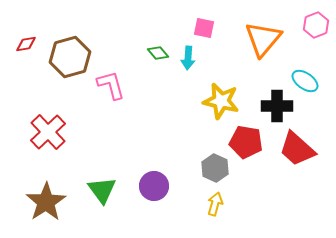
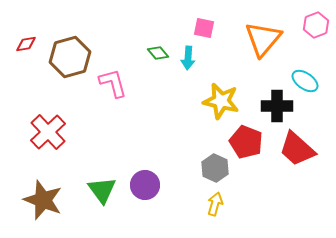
pink L-shape: moved 2 px right, 2 px up
red pentagon: rotated 12 degrees clockwise
purple circle: moved 9 px left, 1 px up
brown star: moved 3 px left, 2 px up; rotated 18 degrees counterclockwise
